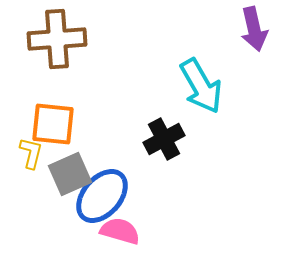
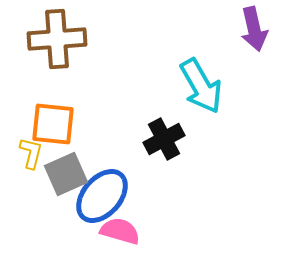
gray square: moved 4 px left
